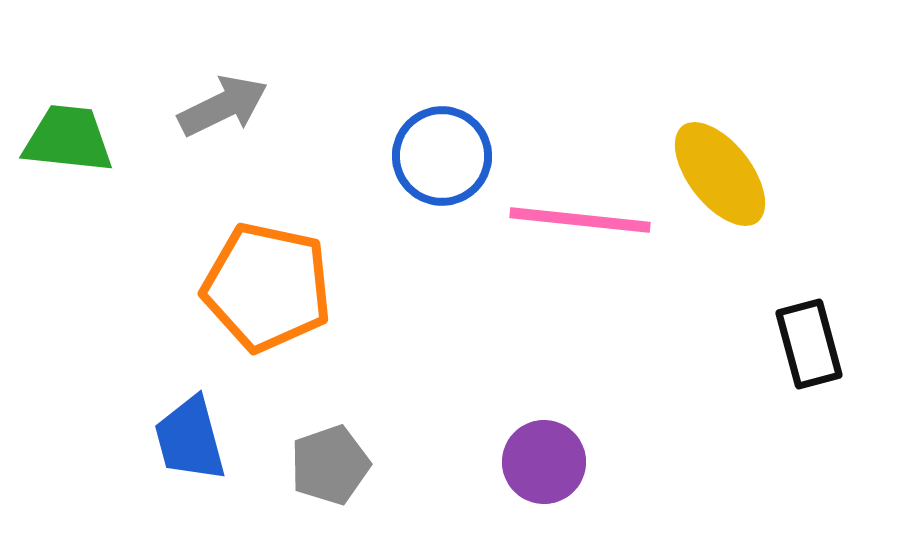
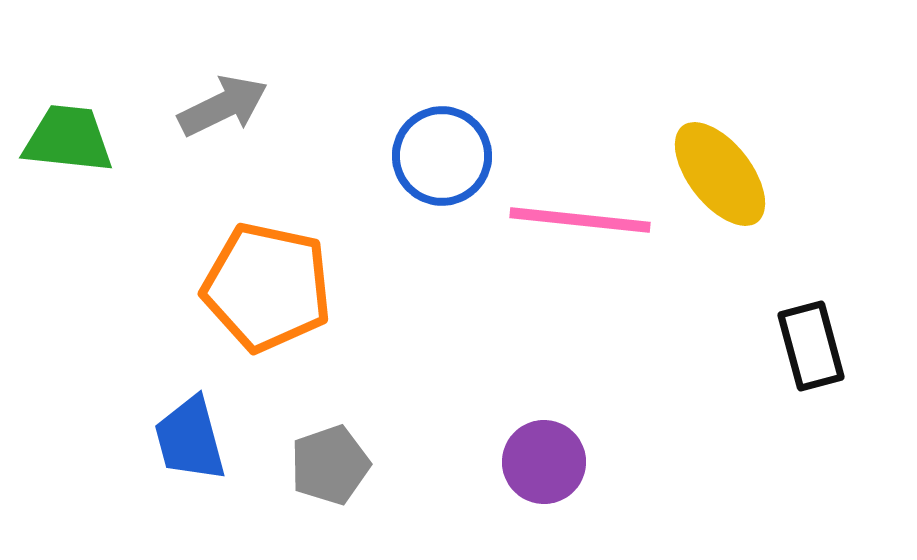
black rectangle: moved 2 px right, 2 px down
